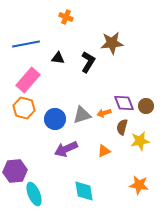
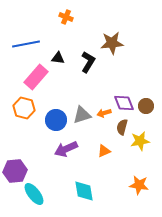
pink rectangle: moved 8 px right, 3 px up
blue circle: moved 1 px right, 1 px down
cyan ellipse: rotated 15 degrees counterclockwise
